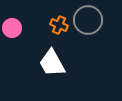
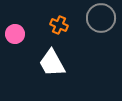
gray circle: moved 13 px right, 2 px up
pink circle: moved 3 px right, 6 px down
